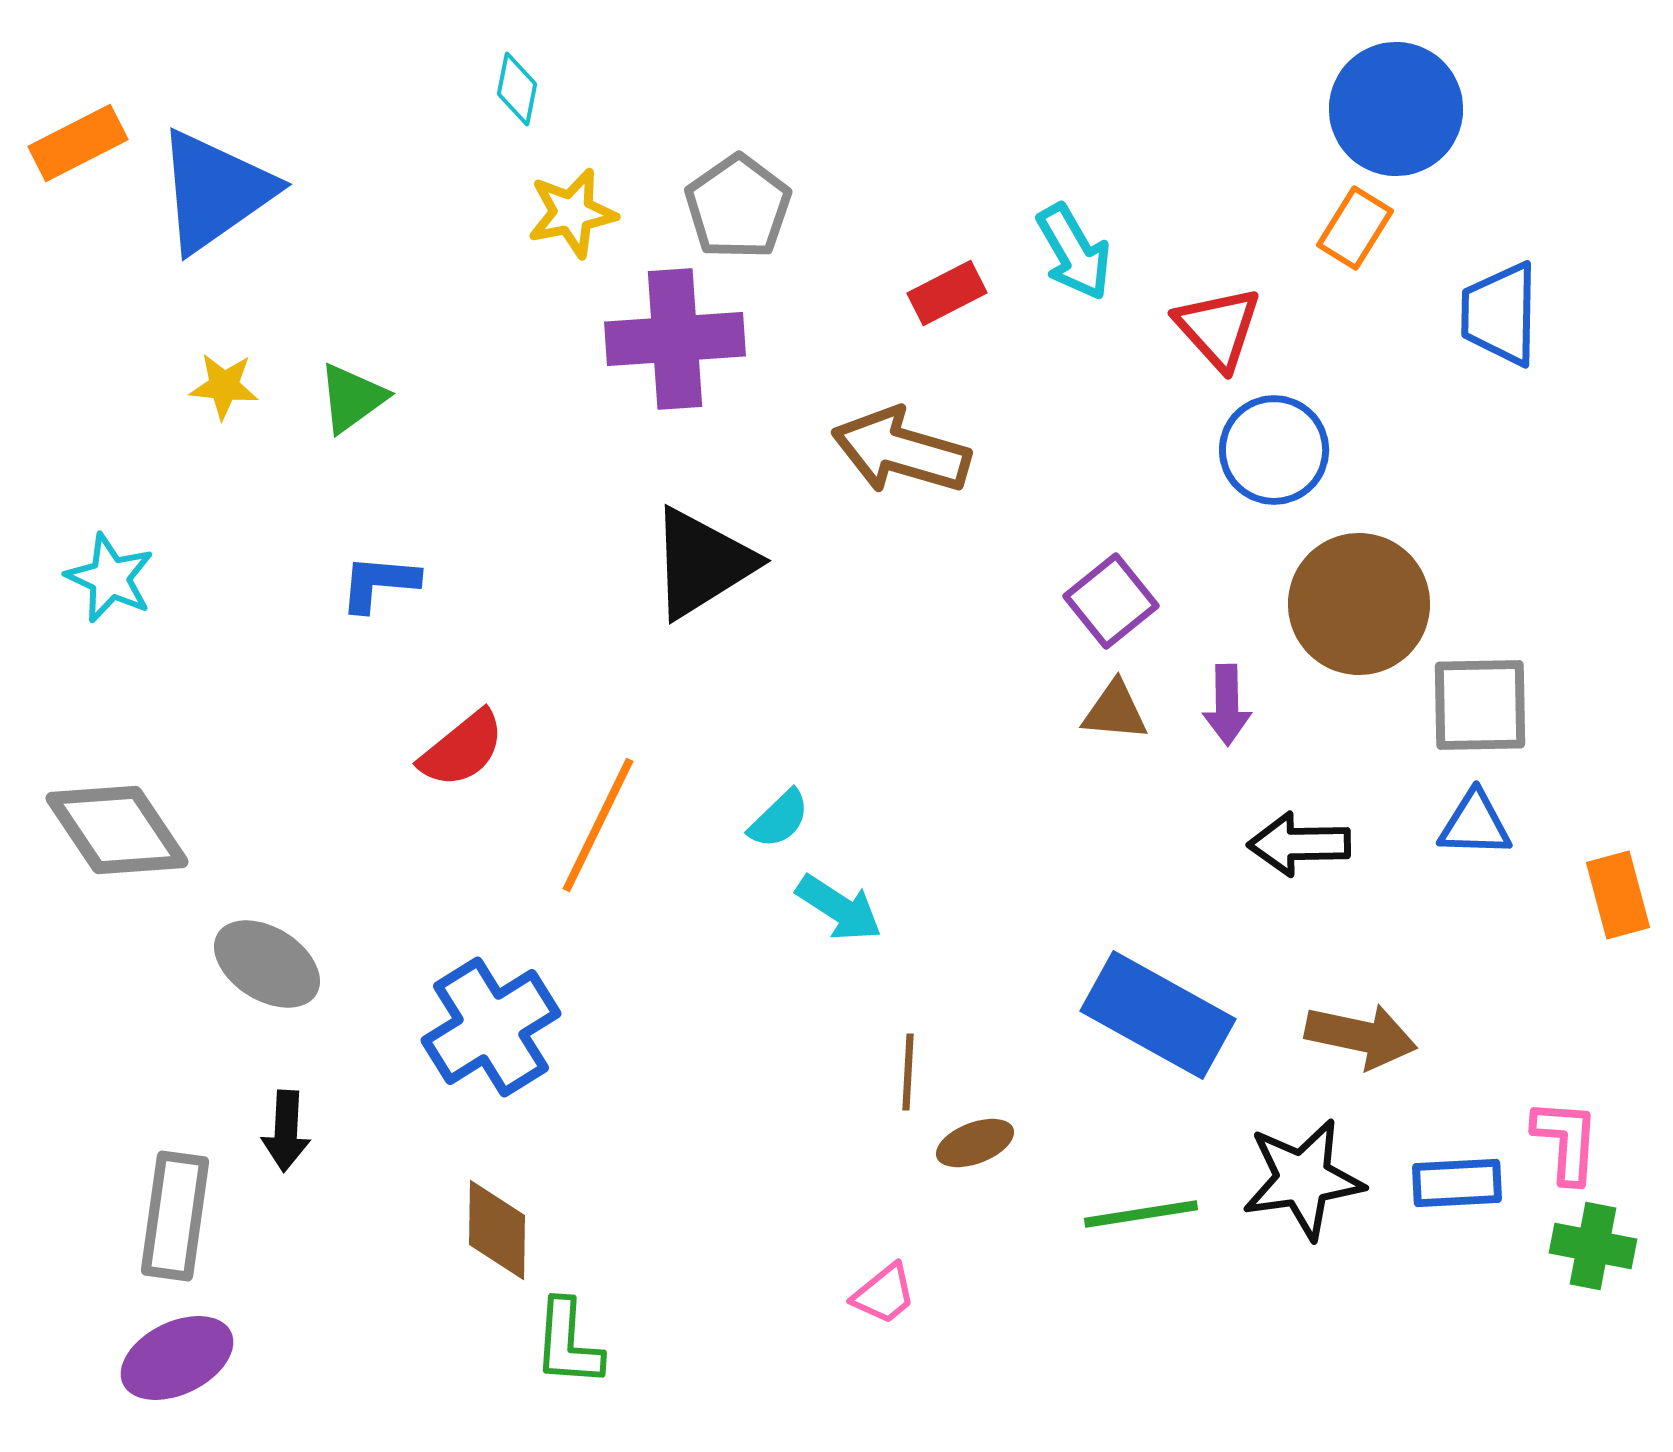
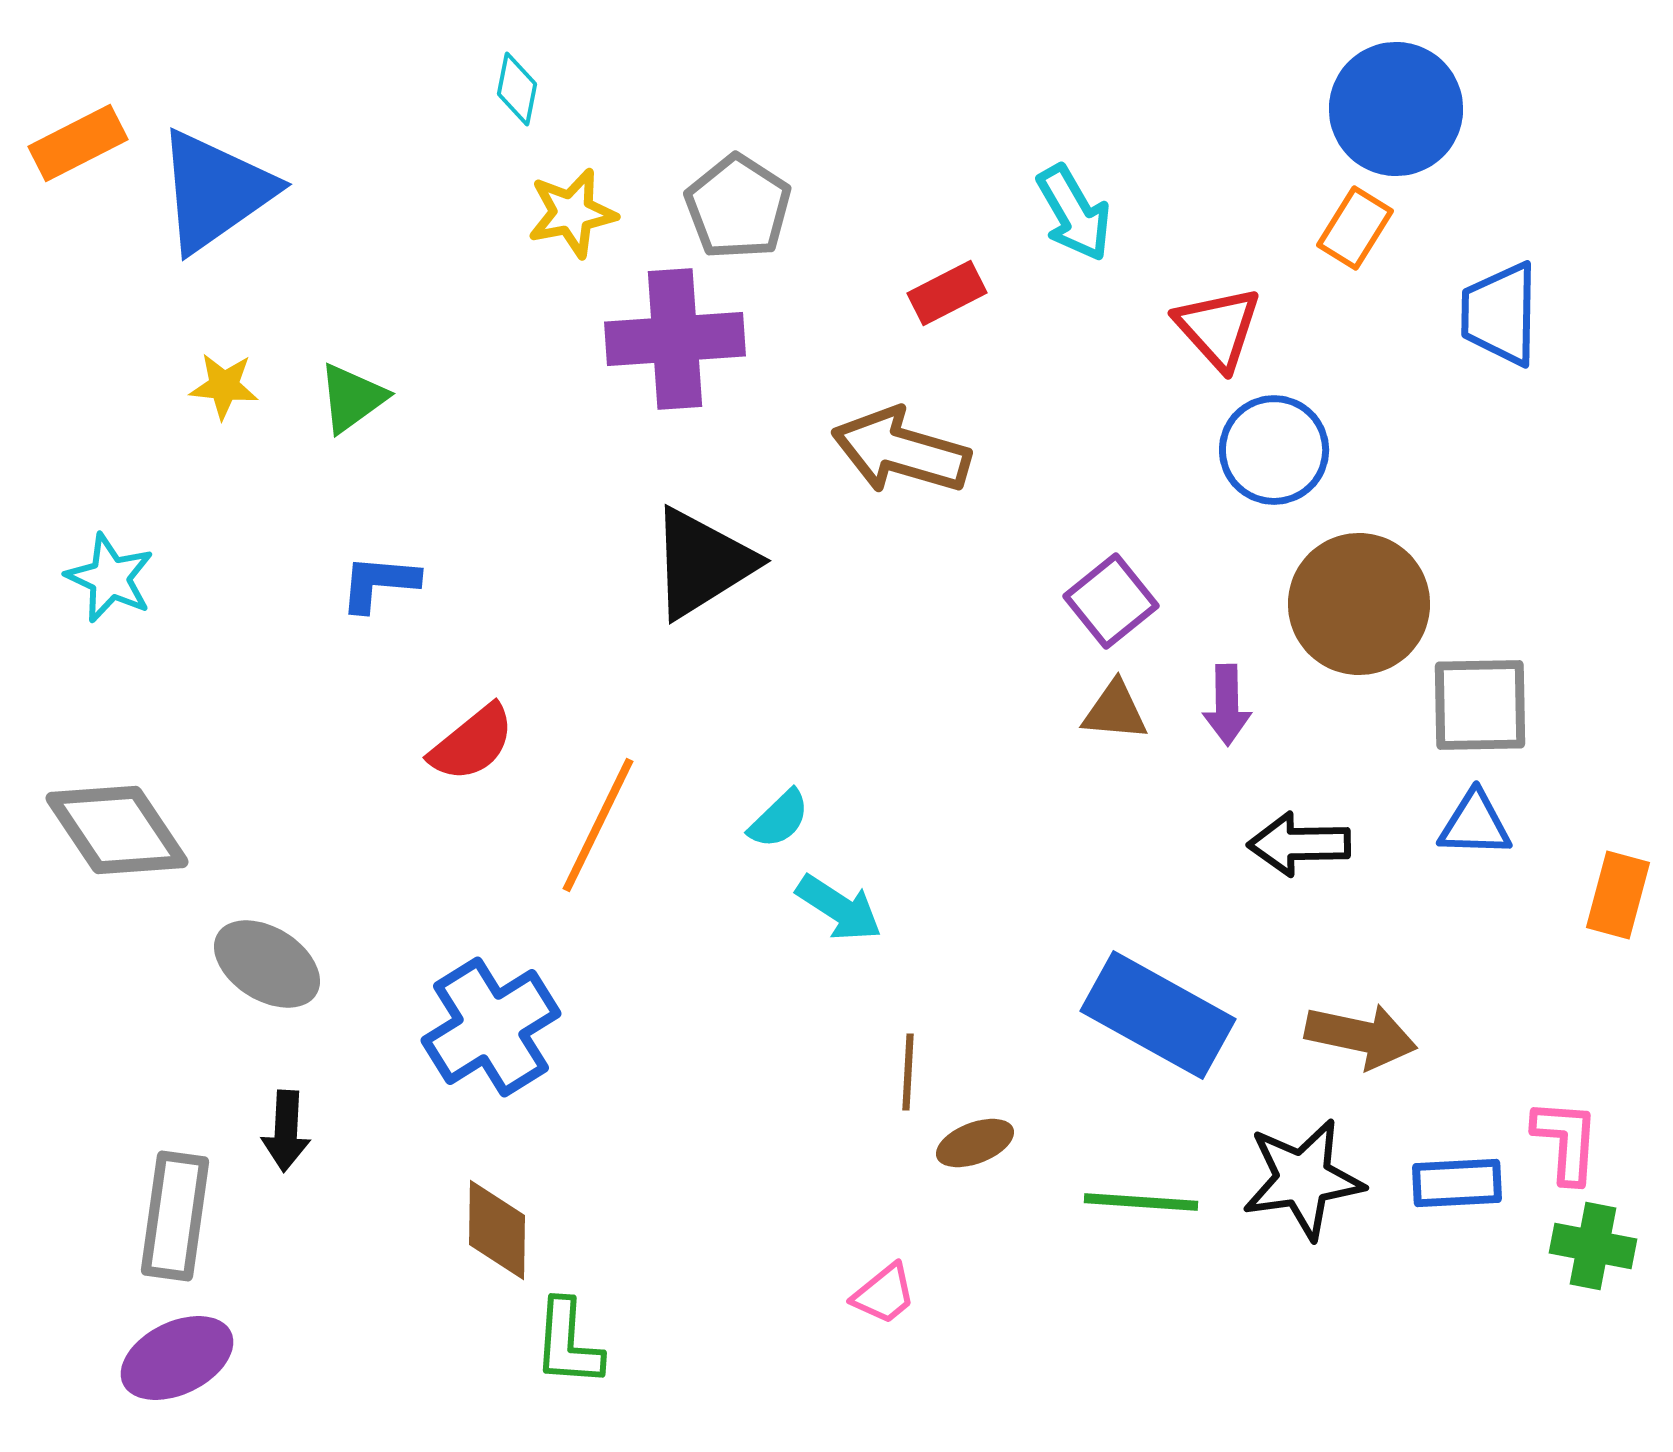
gray pentagon at (738, 207): rotated 4 degrees counterclockwise
cyan arrow at (1074, 252): moved 39 px up
red semicircle at (462, 749): moved 10 px right, 6 px up
orange rectangle at (1618, 895): rotated 30 degrees clockwise
green line at (1141, 1214): moved 12 px up; rotated 13 degrees clockwise
